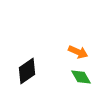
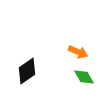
green diamond: moved 3 px right
